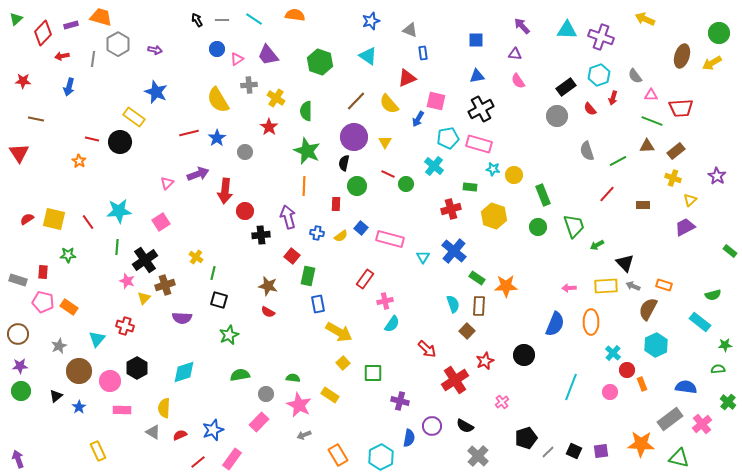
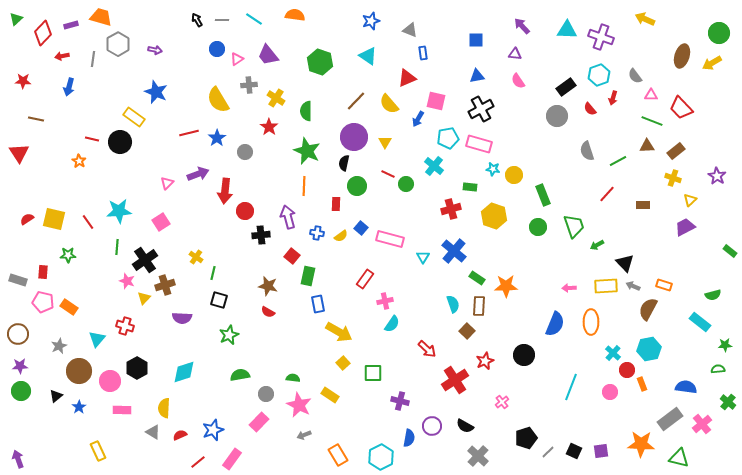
red trapezoid at (681, 108): rotated 50 degrees clockwise
cyan hexagon at (656, 345): moved 7 px left, 4 px down; rotated 15 degrees clockwise
